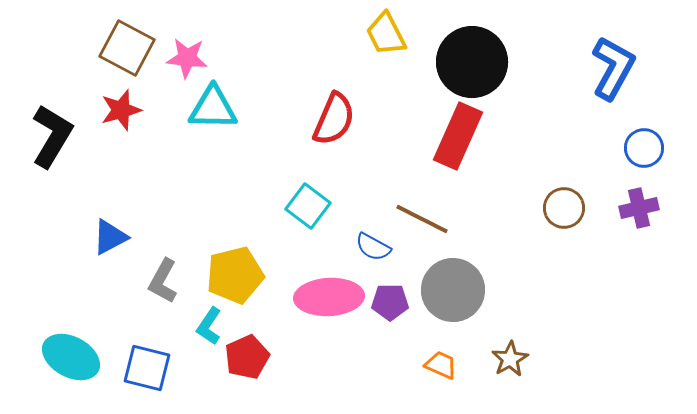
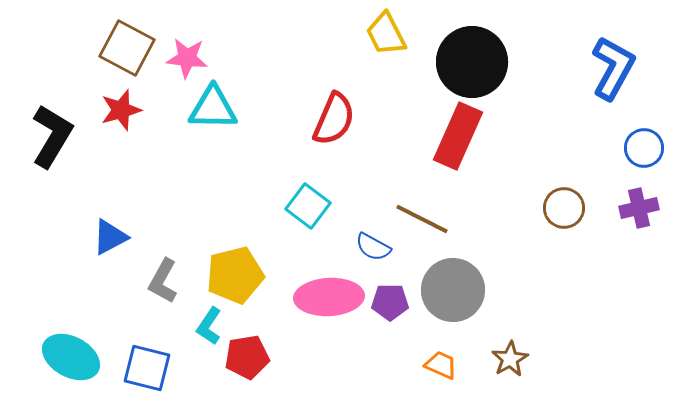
red pentagon: rotated 15 degrees clockwise
